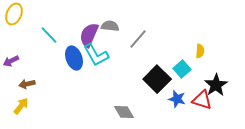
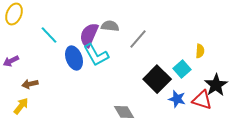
brown arrow: moved 3 px right
